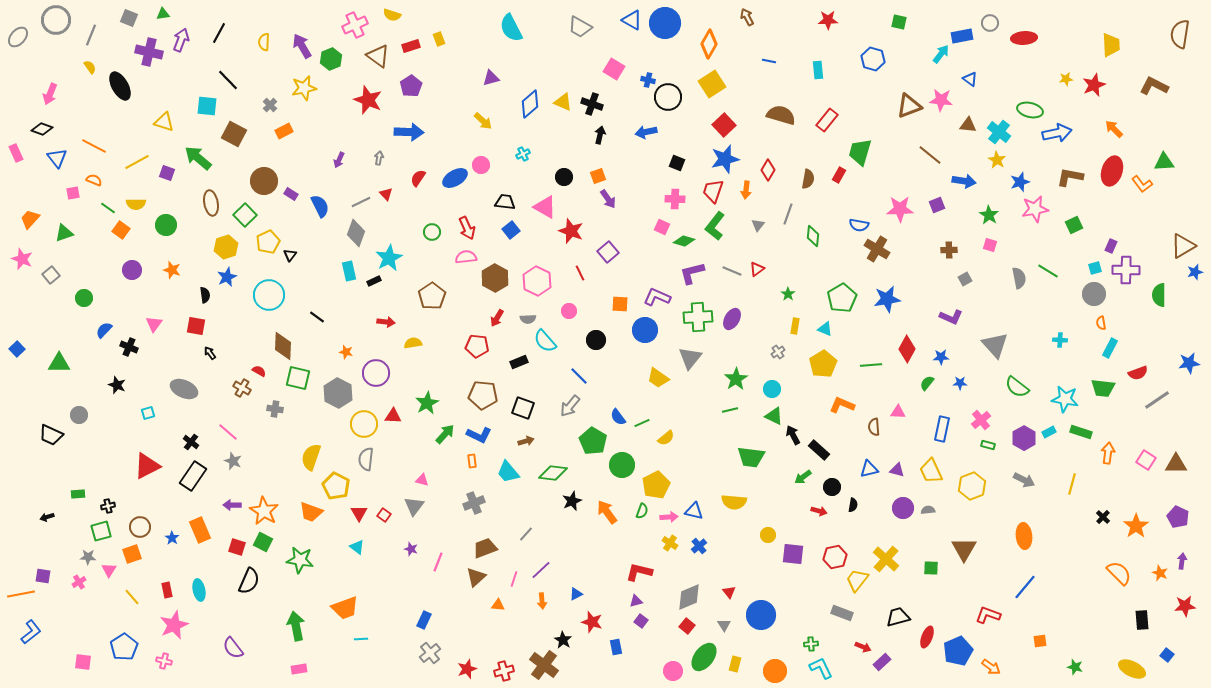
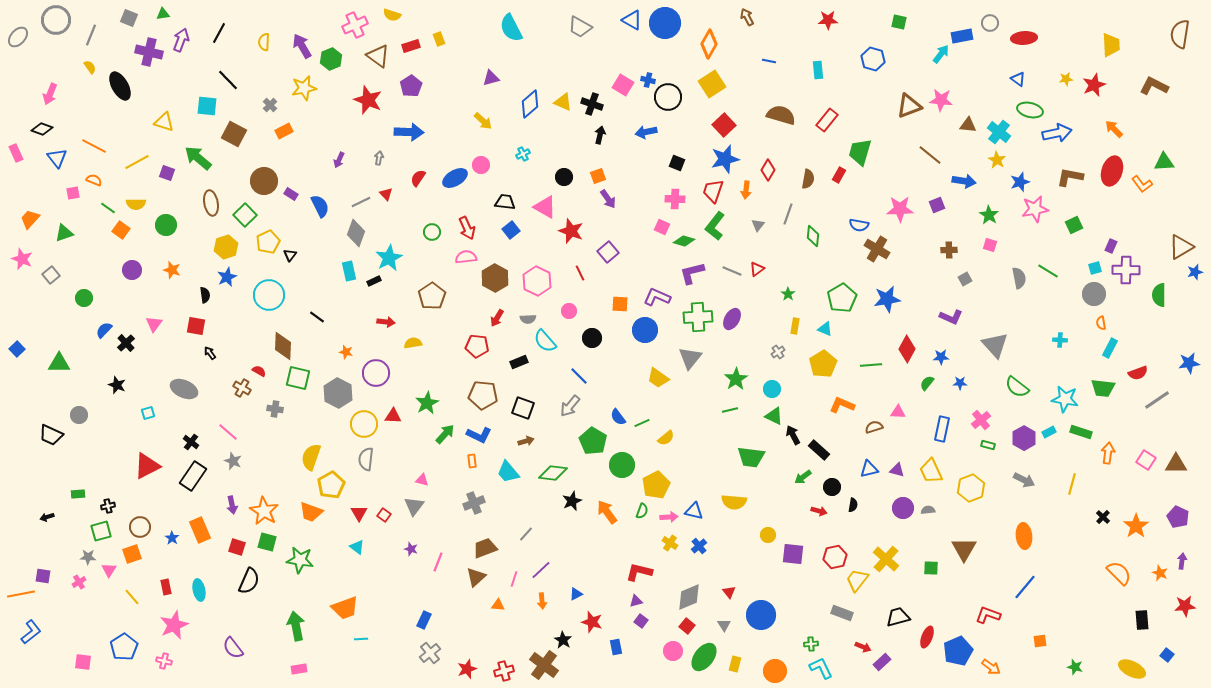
pink square at (614, 69): moved 9 px right, 16 px down
blue triangle at (970, 79): moved 48 px right
brown triangle at (1183, 246): moved 2 px left, 1 px down
black circle at (596, 340): moved 4 px left, 2 px up
black cross at (129, 347): moved 3 px left, 4 px up; rotated 24 degrees clockwise
brown semicircle at (874, 427): rotated 78 degrees clockwise
yellow pentagon at (336, 486): moved 5 px left, 1 px up; rotated 16 degrees clockwise
yellow hexagon at (972, 486): moved 1 px left, 2 px down
purple arrow at (232, 505): rotated 102 degrees counterclockwise
green square at (263, 542): moved 4 px right; rotated 12 degrees counterclockwise
red rectangle at (167, 590): moved 1 px left, 3 px up
pink circle at (673, 671): moved 20 px up
